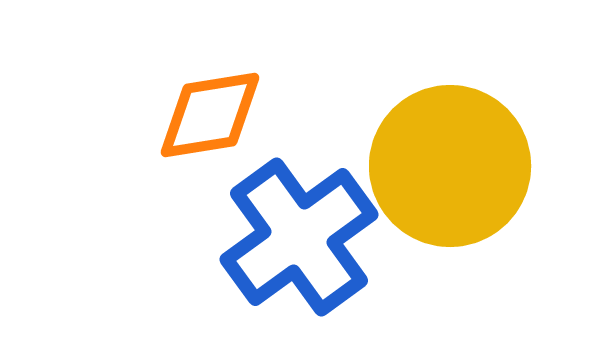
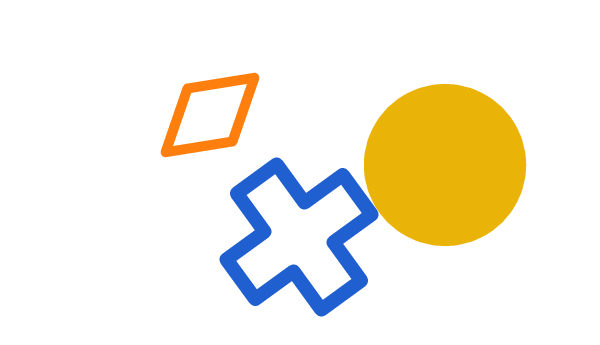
yellow circle: moved 5 px left, 1 px up
